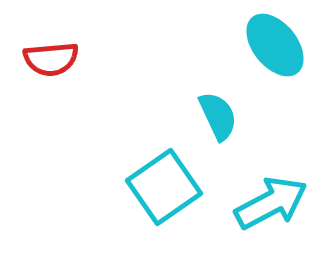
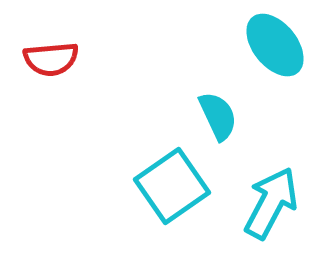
cyan square: moved 8 px right, 1 px up
cyan arrow: rotated 34 degrees counterclockwise
